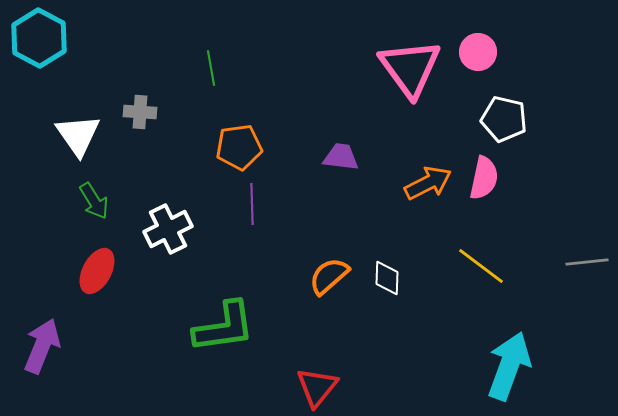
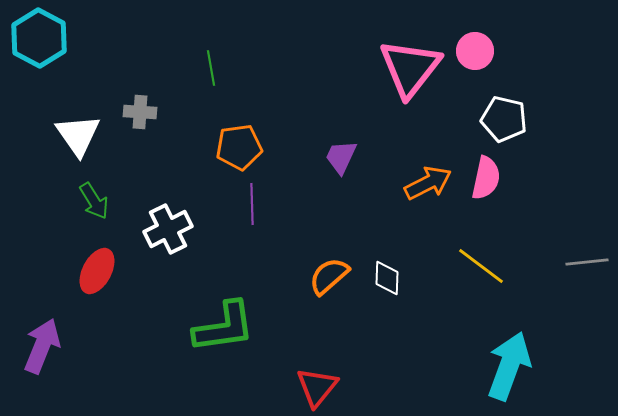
pink circle: moved 3 px left, 1 px up
pink triangle: rotated 14 degrees clockwise
purple trapezoid: rotated 72 degrees counterclockwise
pink semicircle: moved 2 px right
